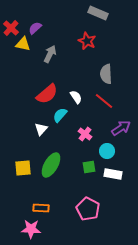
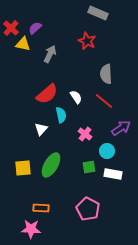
cyan semicircle: moved 1 px right; rotated 126 degrees clockwise
